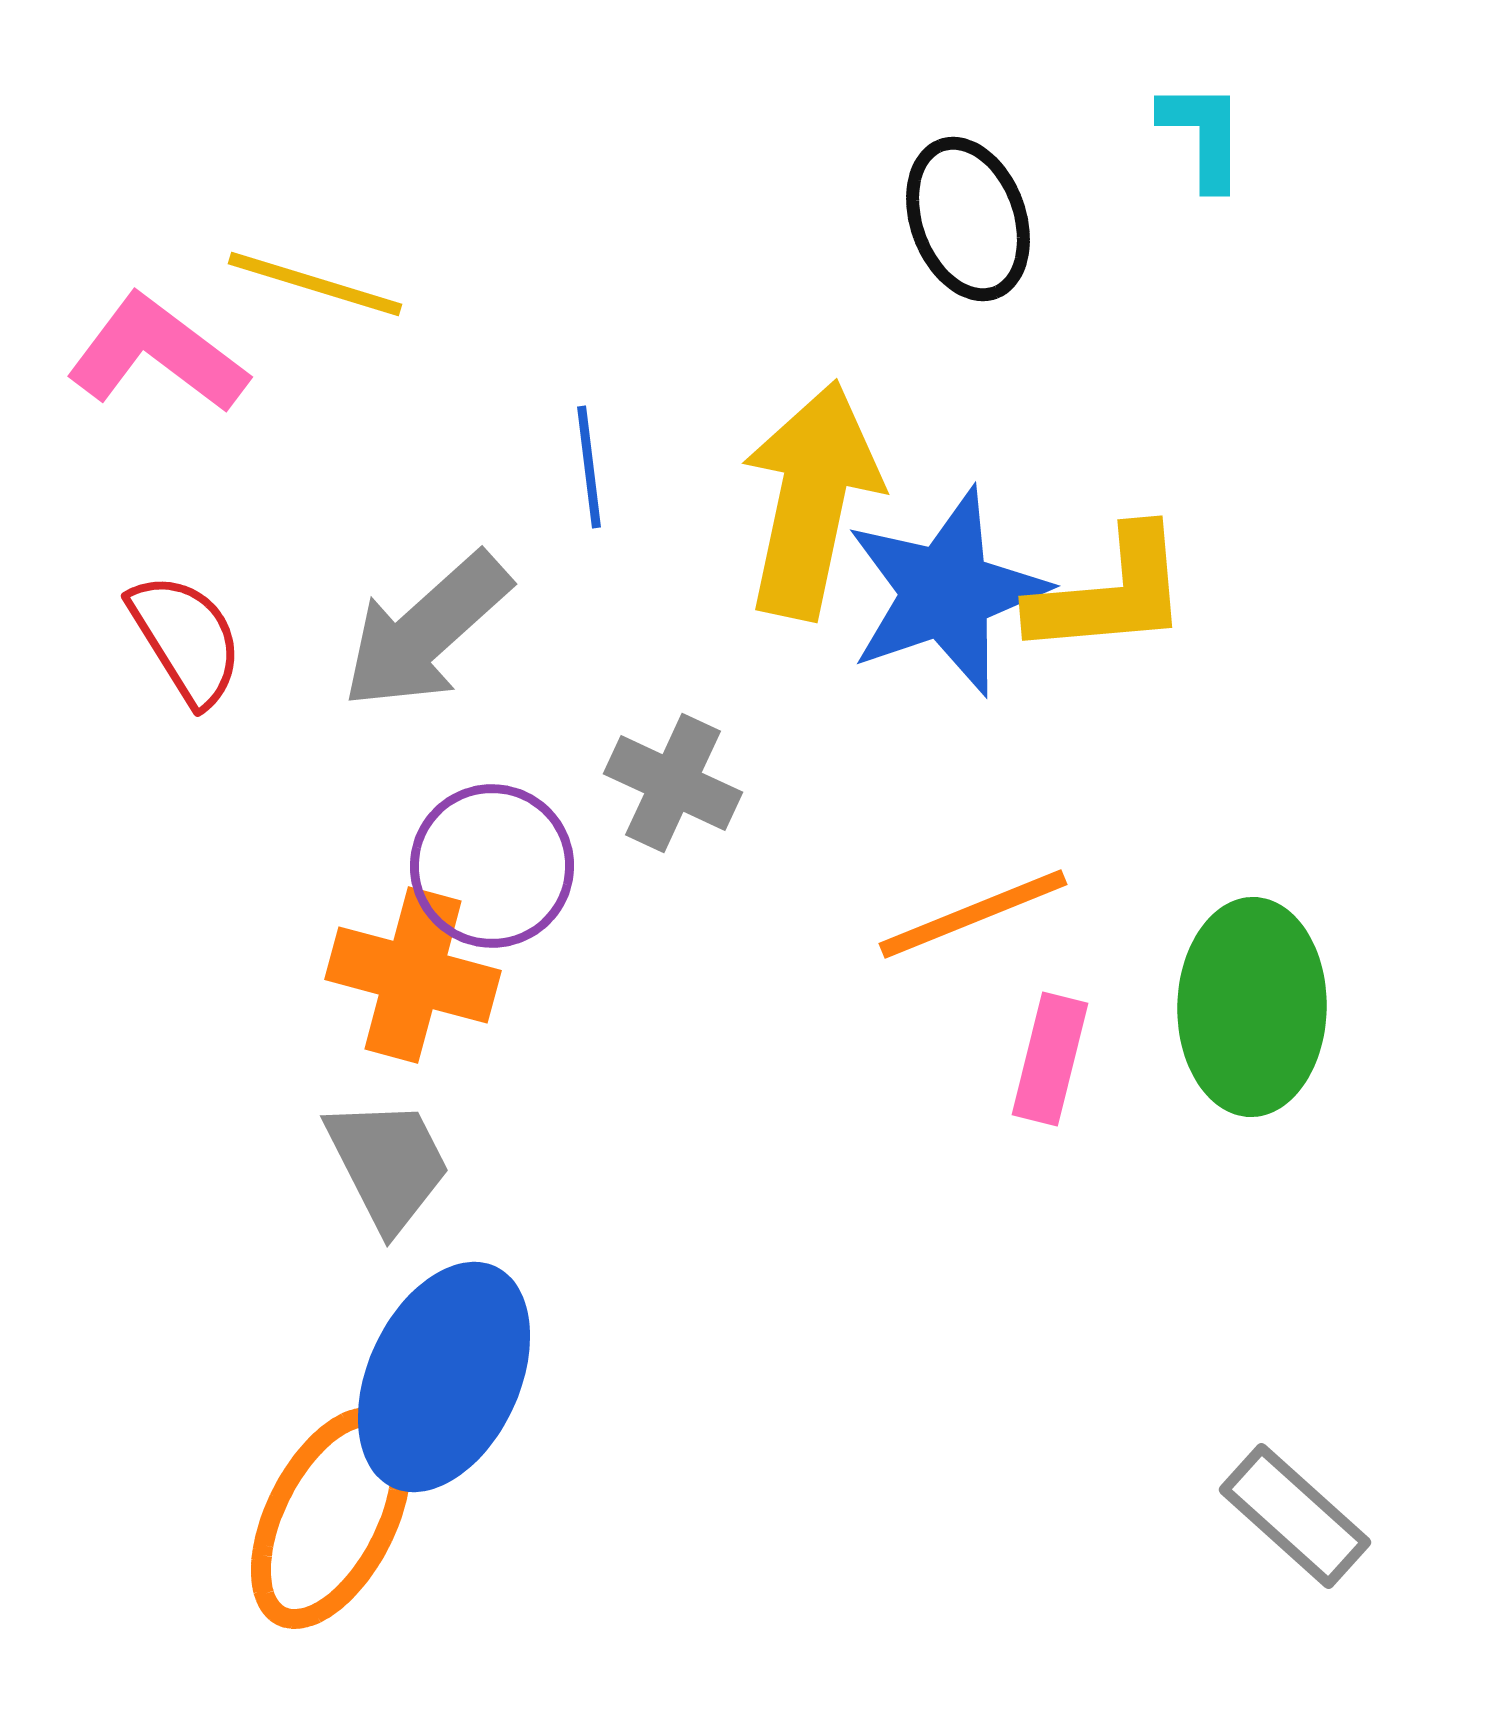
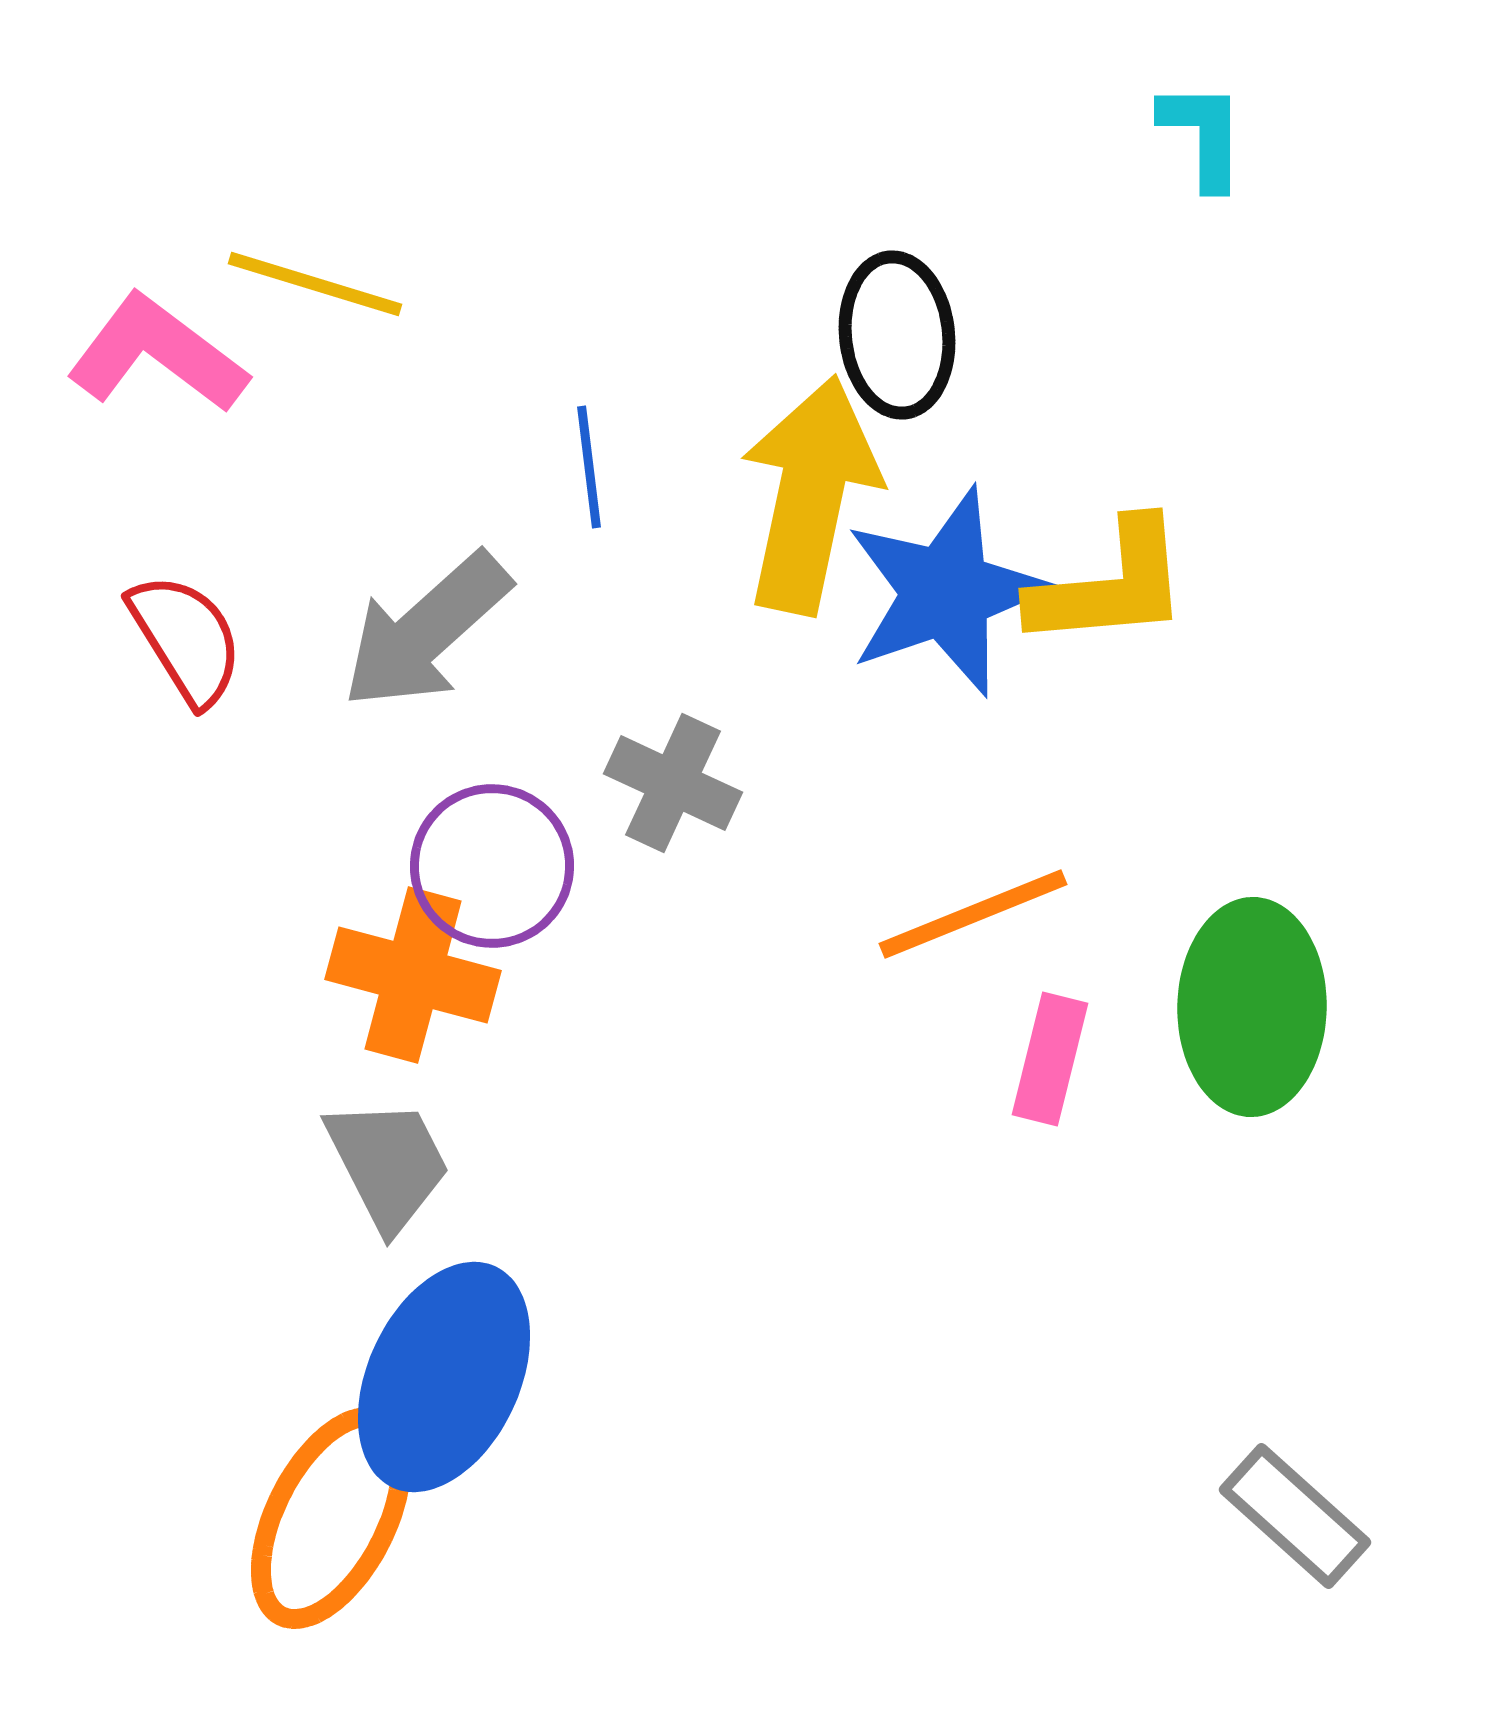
black ellipse: moved 71 px left, 116 px down; rotated 14 degrees clockwise
yellow arrow: moved 1 px left, 5 px up
yellow L-shape: moved 8 px up
